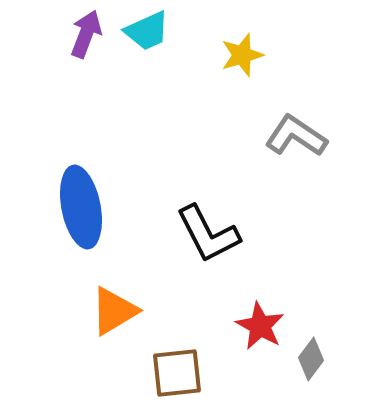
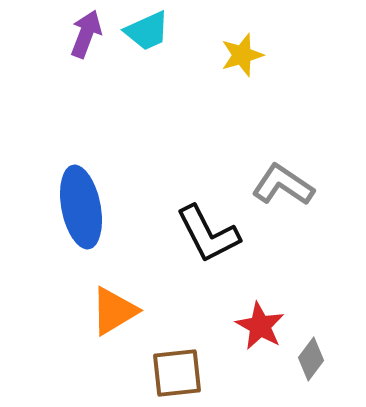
gray L-shape: moved 13 px left, 49 px down
